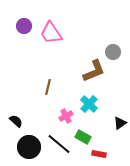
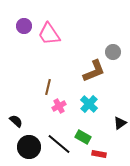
pink trapezoid: moved 2 px left, 1 px down
pink cross: moved 7 px left, 10 px up
